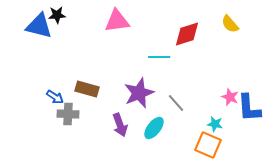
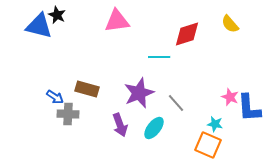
black star: rotated 30 degrees clockwise
